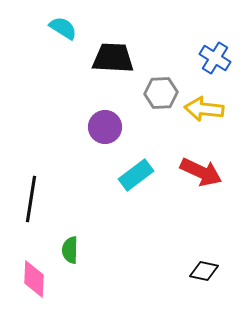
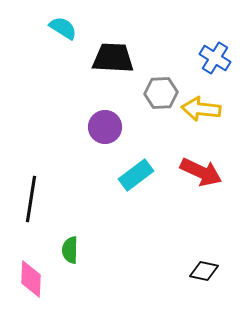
yellow arrow: moved 3 px left
pink diamond: moved 3 px left
